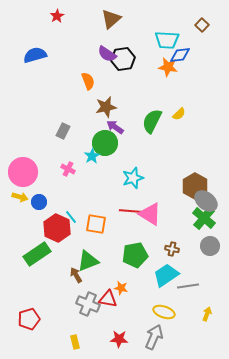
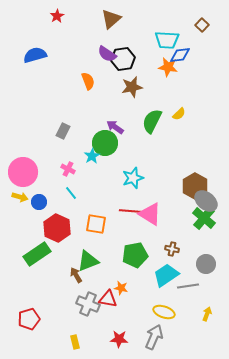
brown star at (106, 107): moved 26 px right, 20 px up
cyan line at (71, 217): moved 24 px up
gray circle at (210, 246): moved 4 px left, 18 px down
